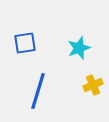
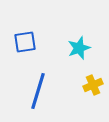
blue square: moved 1 px up
